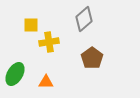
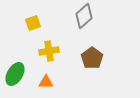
gray diamond: moved 3 px up
yellow square: moved 2 px right, 2 px up; rotated 21 degrees counterclockwise
yellow cross: moved 9 px down
